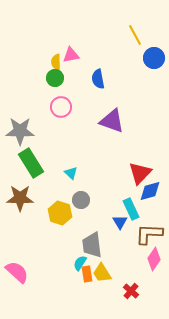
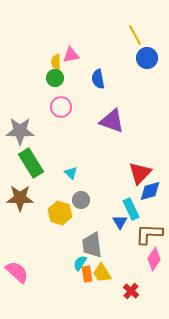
blue circle: moved 7 px left
